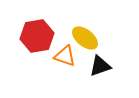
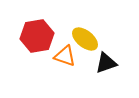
yellow ellipse: moved 1 px down
black triangle: moved 6 px right, 3 px up
